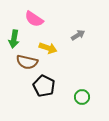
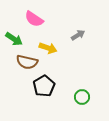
green arrow: rotated 66 degrees counterclockwise
black pentagon: rotated 15 degrees clockwise
